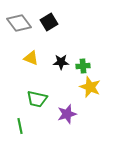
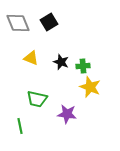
gray diamond: moved 1 px left; rotated 15 degrees clockwise
black star: rotated 21 degrees clockwise
purple star: rotated 24 degrees clockwise
